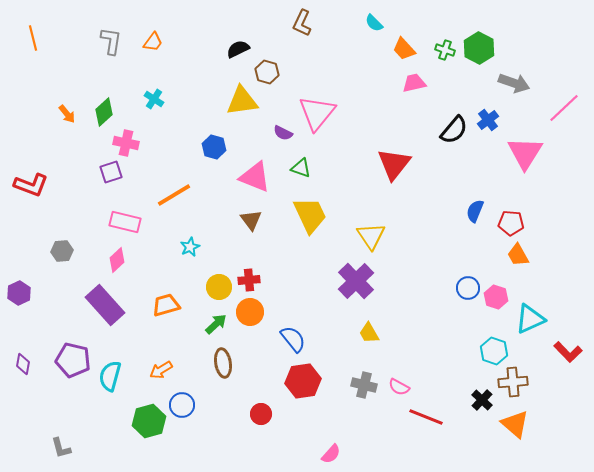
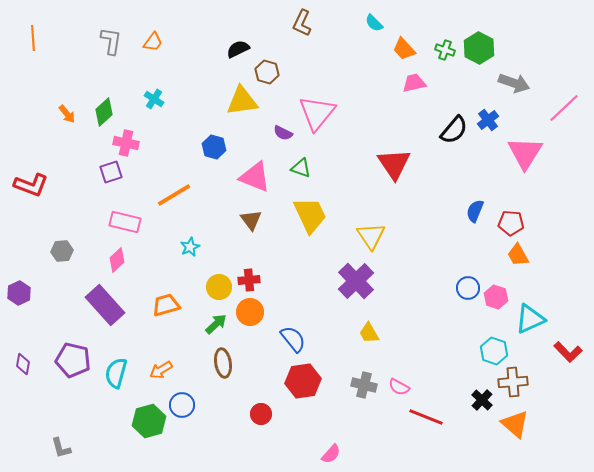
orange line at (33, 38): rotated 10 degrees clockwise
red triangle at (394, 164): rotated 12 degrees counterclockwise
cyan semicircle at (110, 376): moved 6 px right, 3 px up
